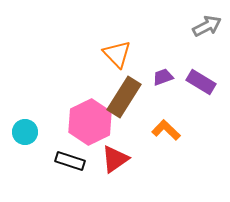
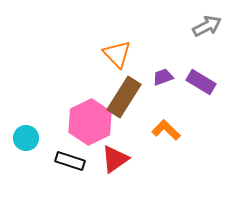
cyan circle: moved 1 px right, 6 px down
